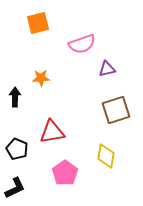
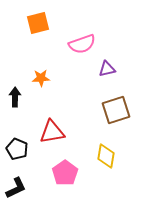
black L-shape: moved 1 px right
